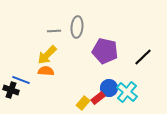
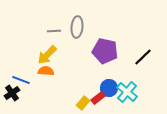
black cross: moved 1 px right, 3 px down; rotated 35 degrees clockwise
